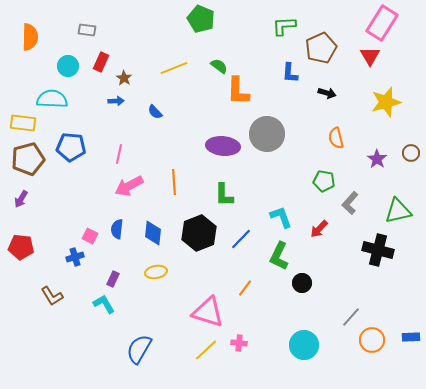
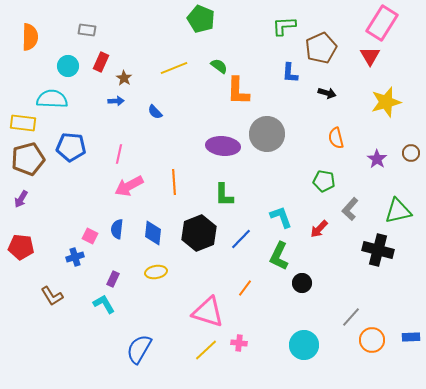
gray L-shape at (350, 203): moved 6 px down
